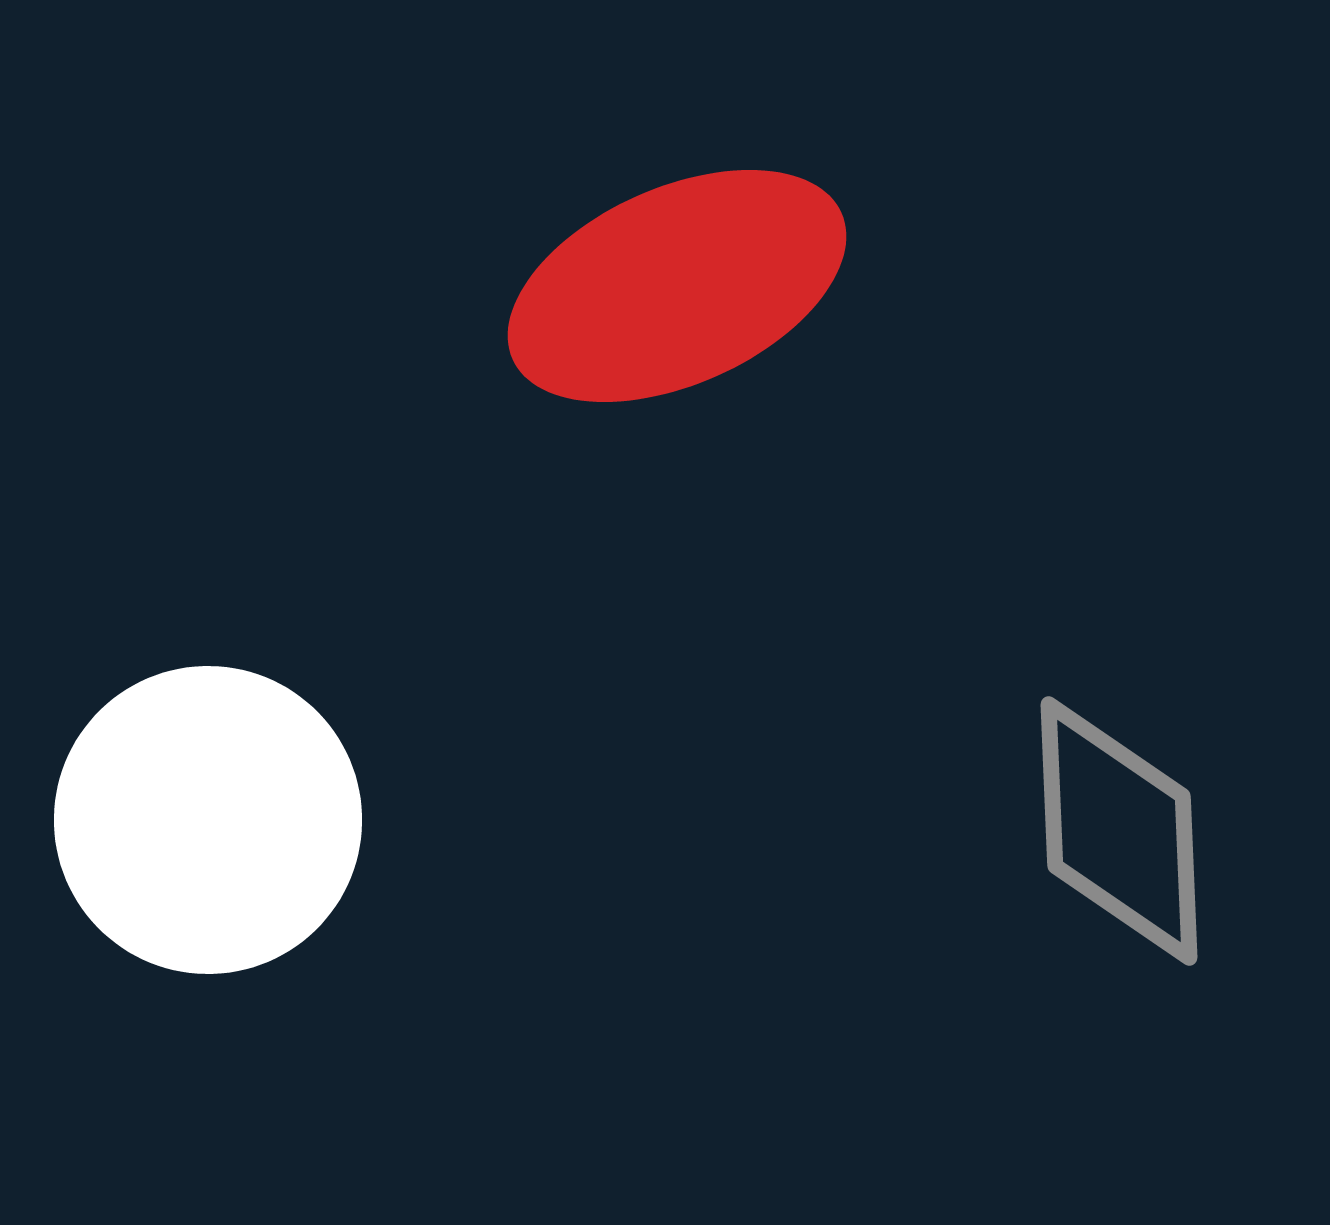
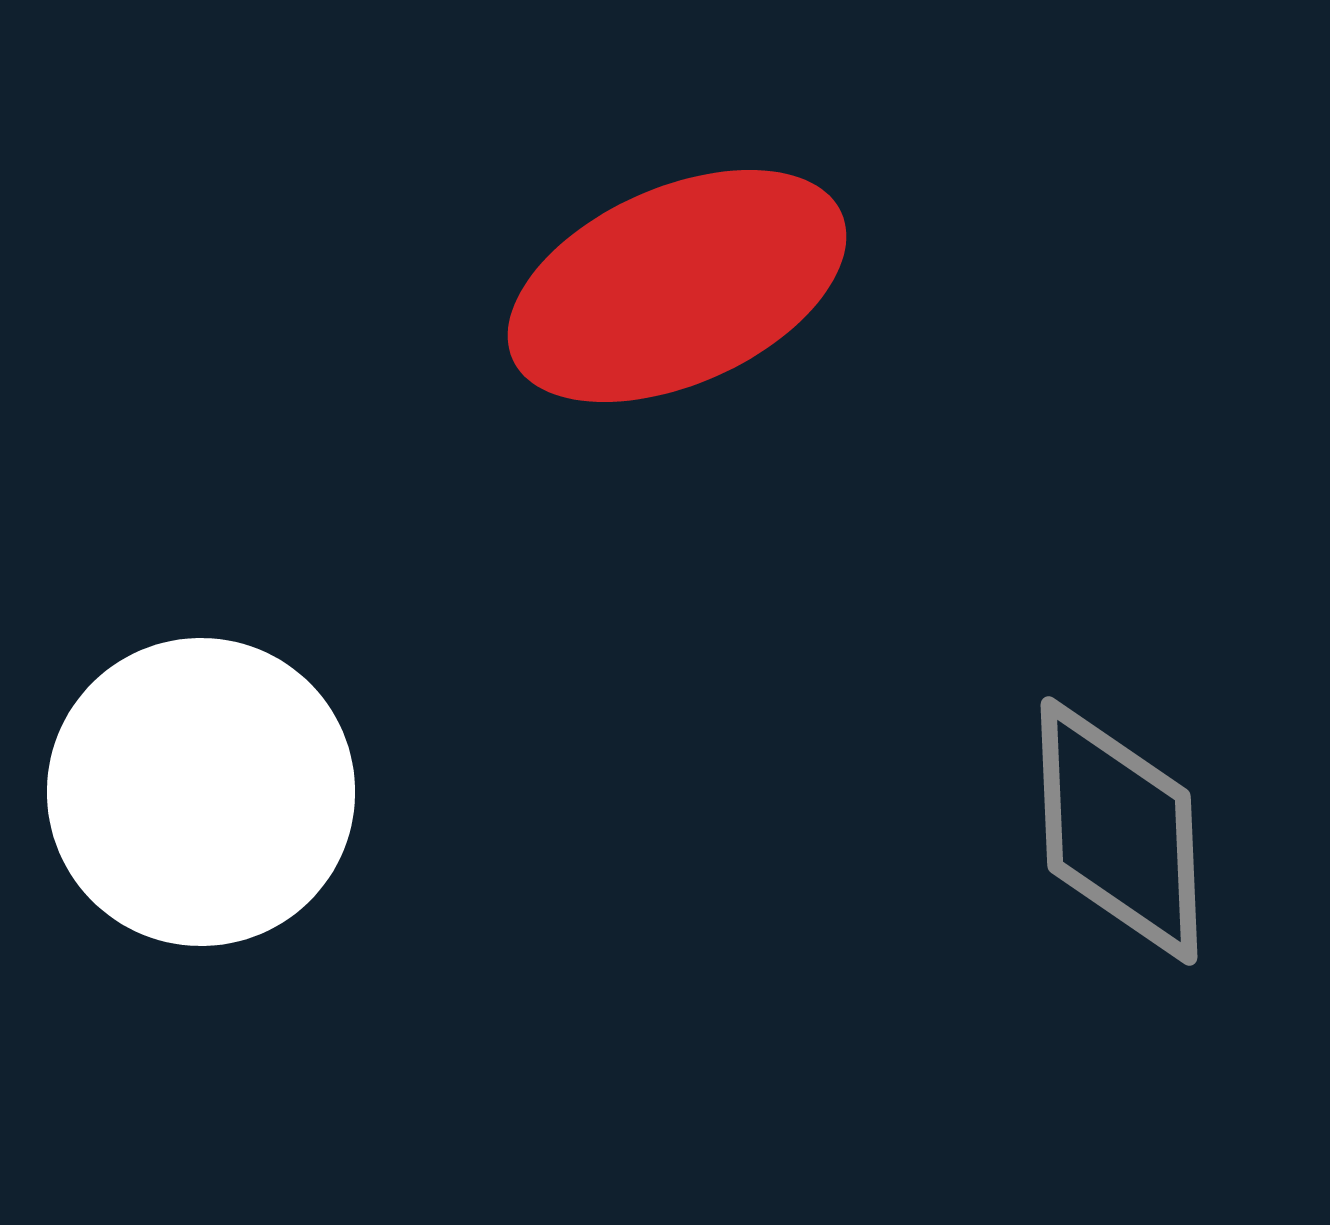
white circle: moved 7 px left, 28 px up
